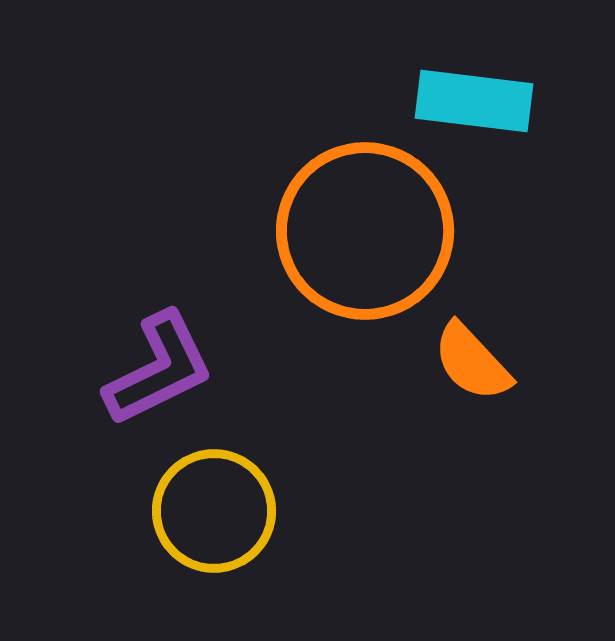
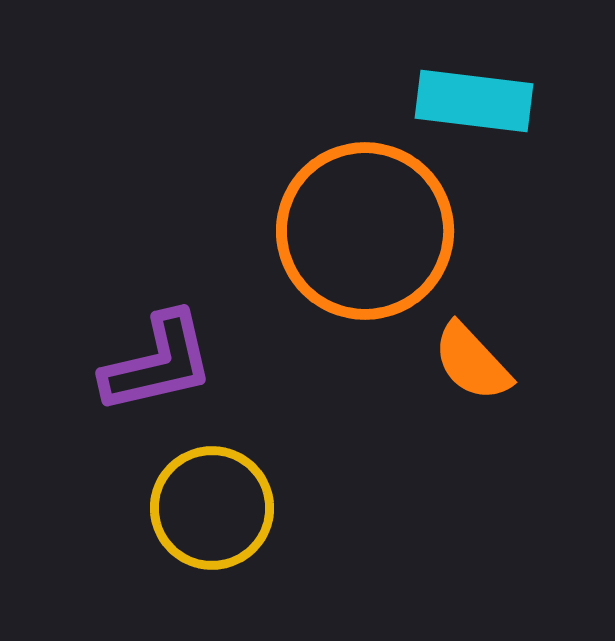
purple L-shape: moved 1 px left, 6 px up; rotated 13 degrees clockwise
yellow circle: moved 2 px left, 3 px up
